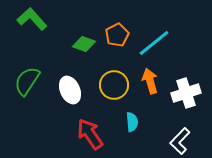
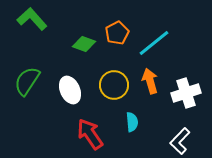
orange pentagon: moved 2 px up
